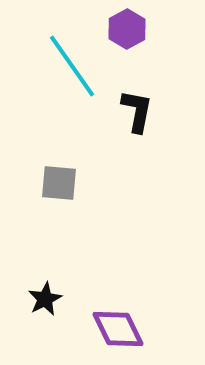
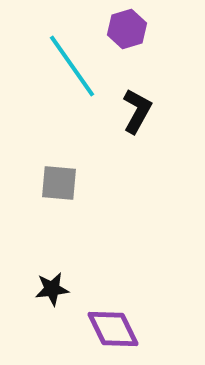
purple hexagon: rotated 12 degrees clockwise
black L-shape: rotated 18 degrees clockwise
black star: moved 7 px right, 10 px up; rotated 20 degrees clockwise
purple diamond: moved 5 px left
